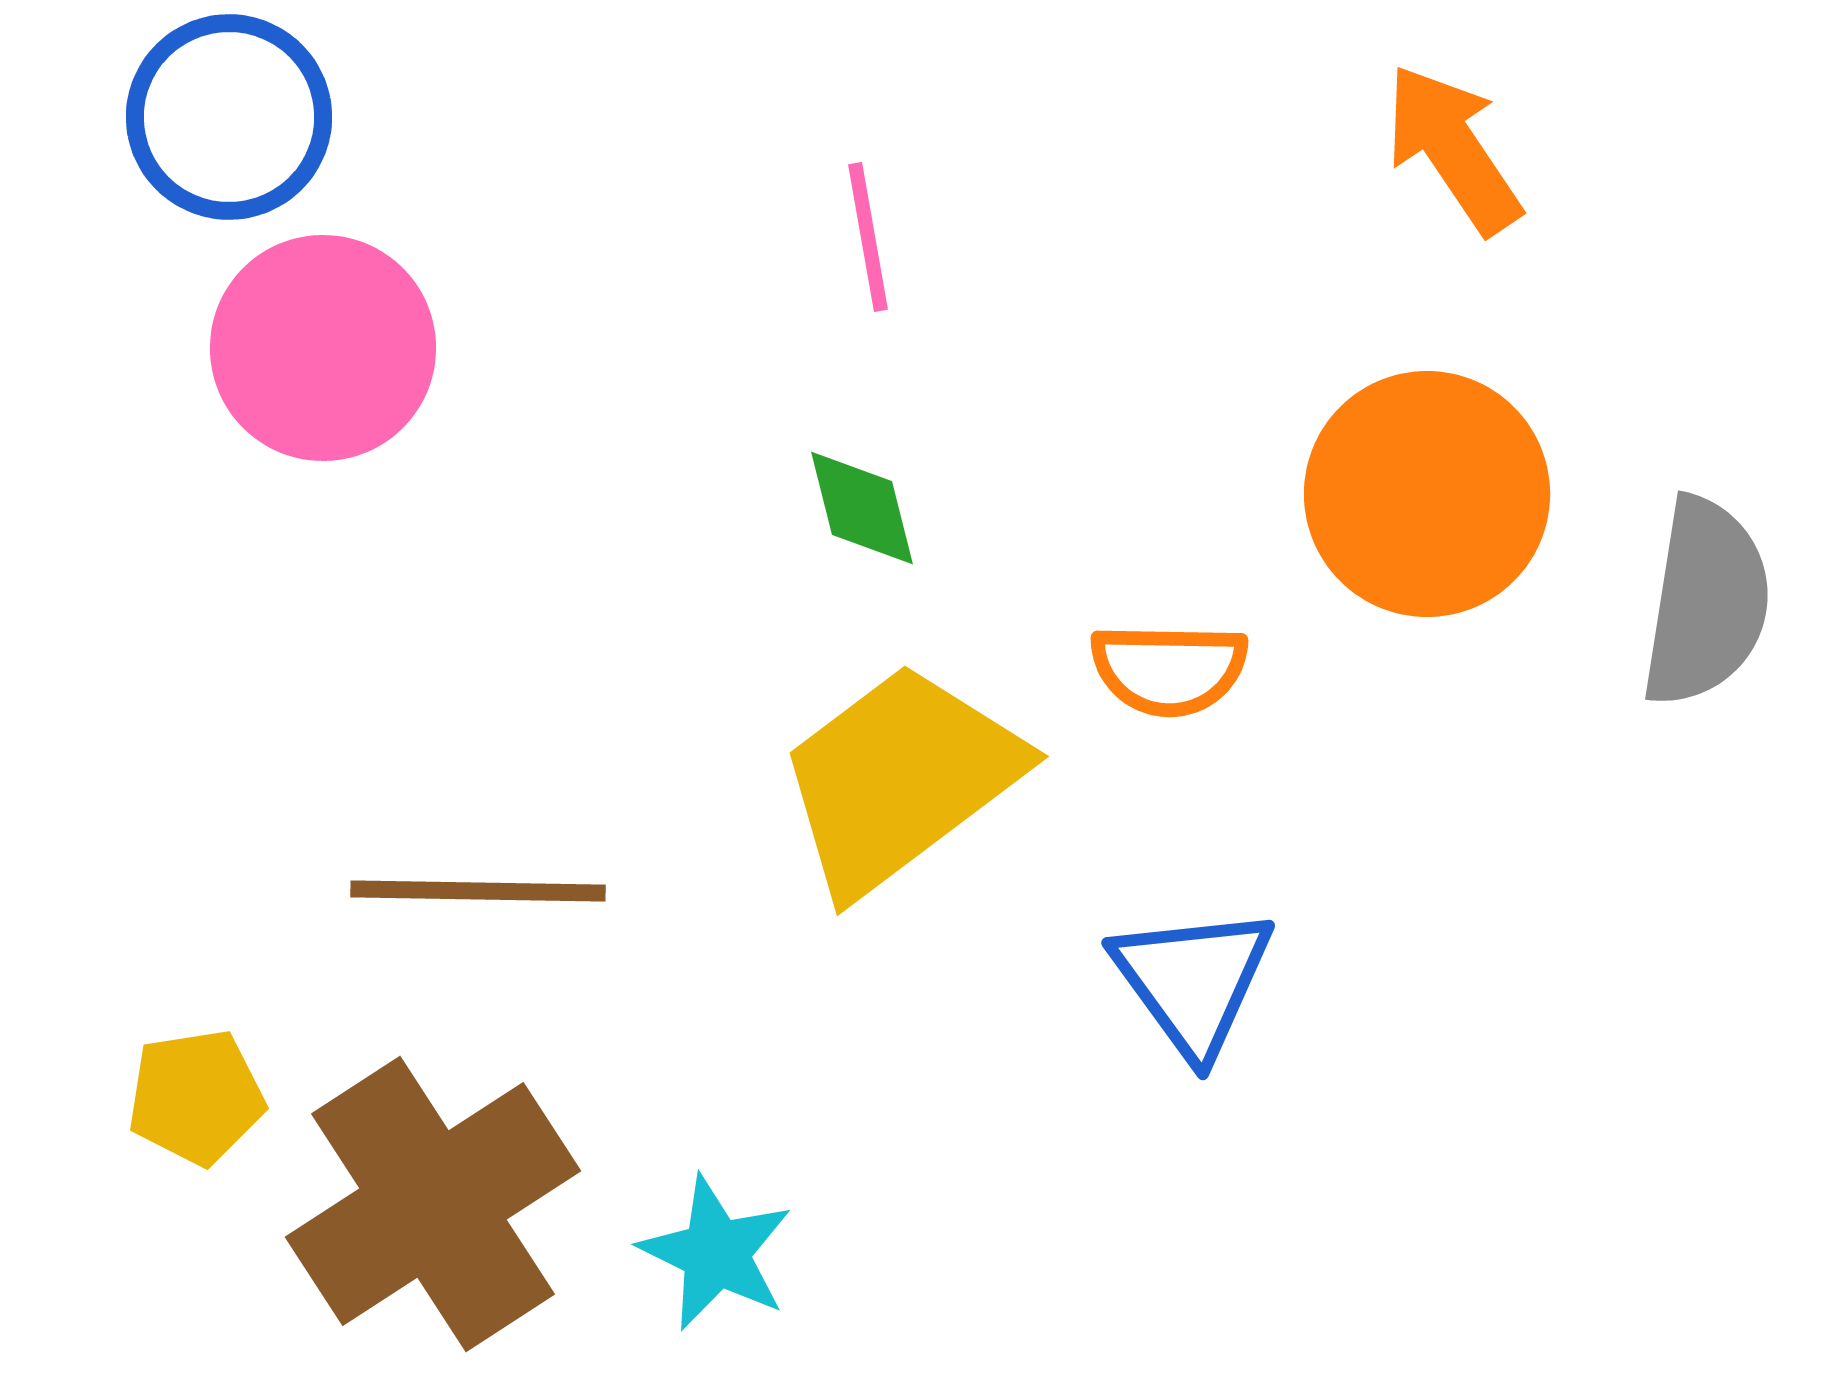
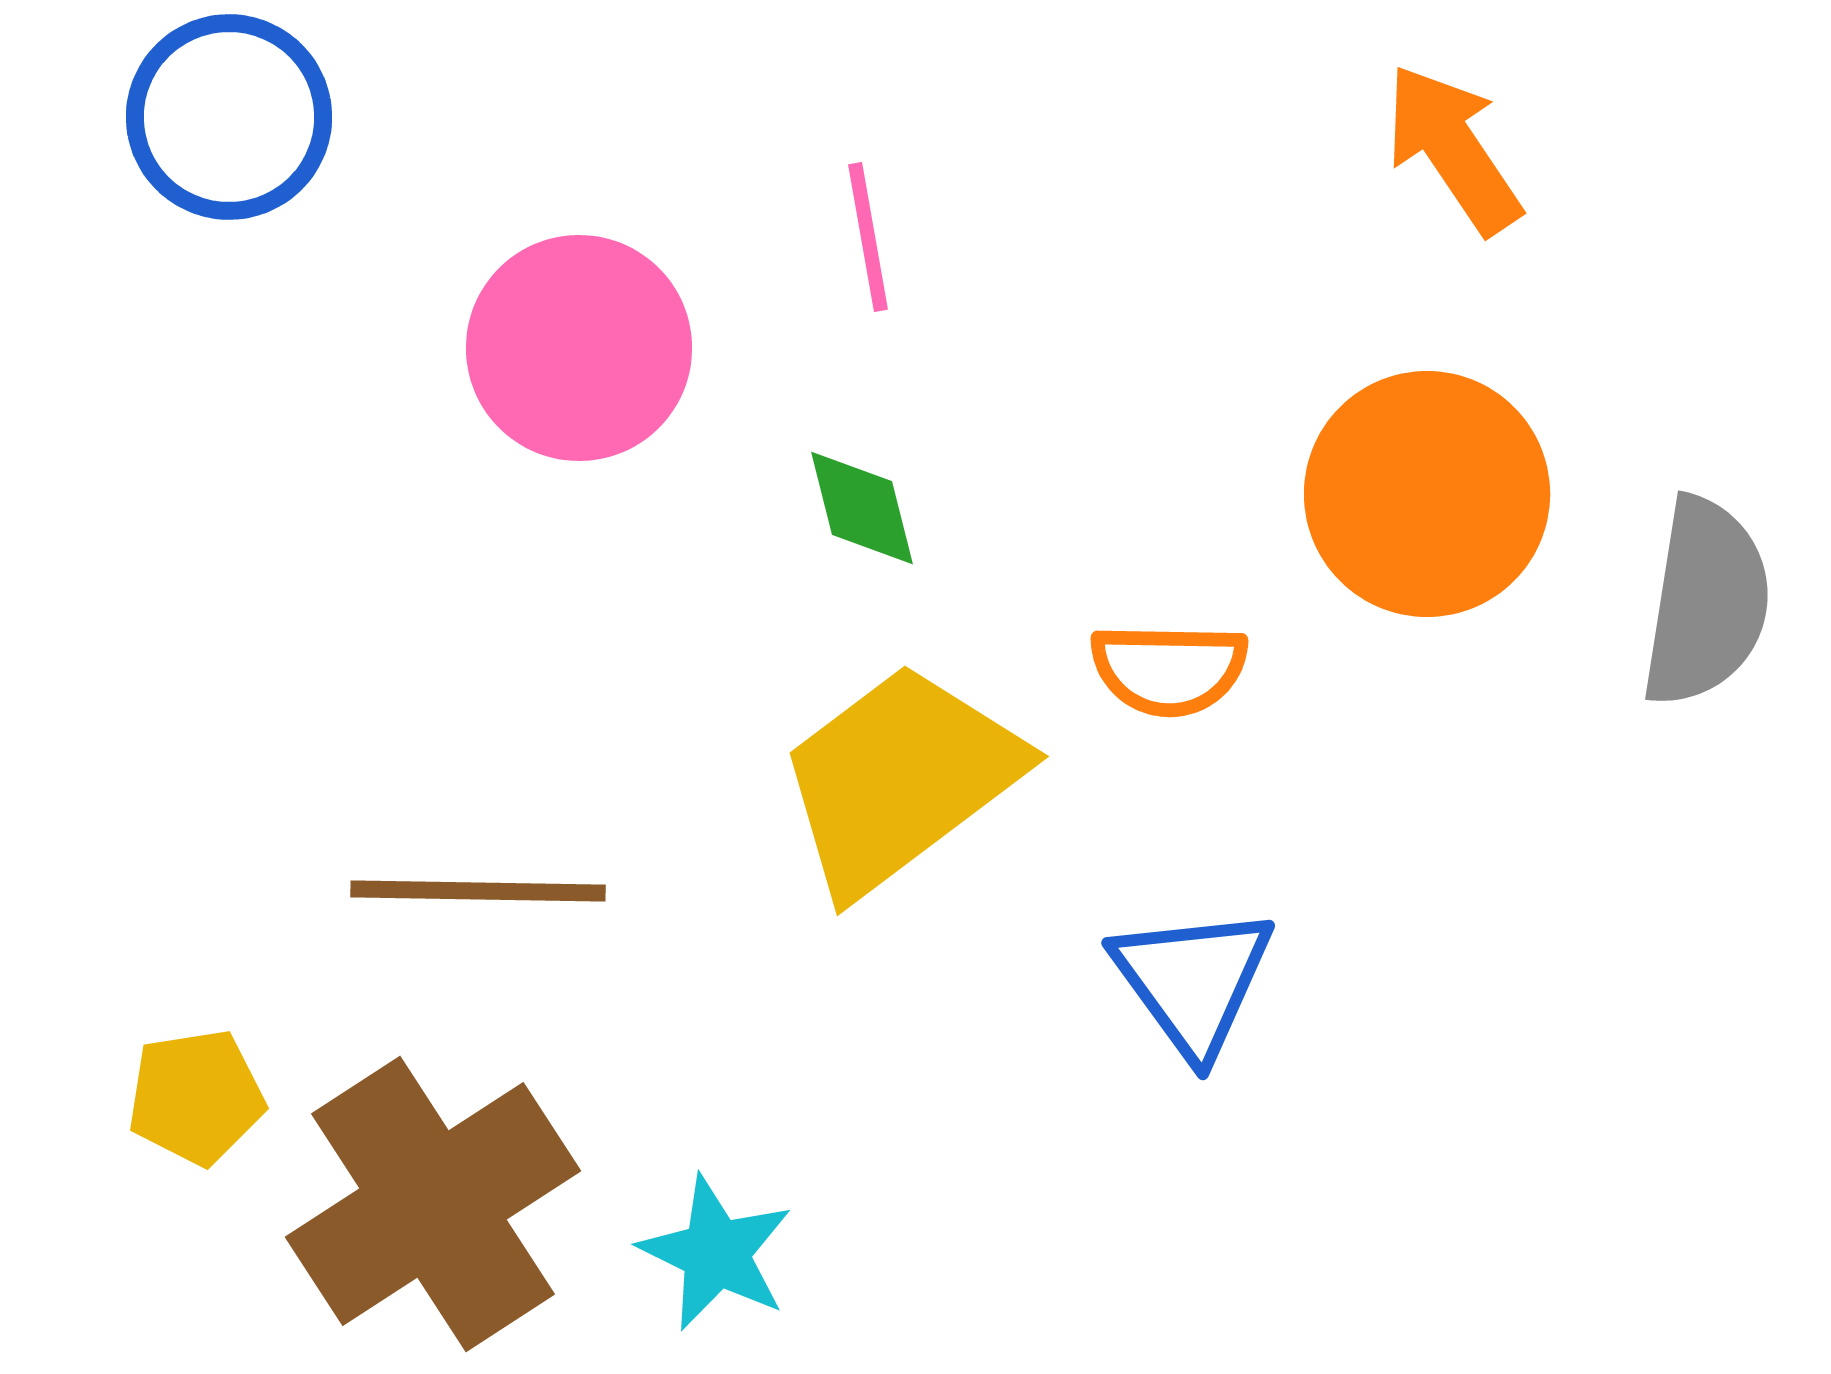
pink circle: moved 256 px right
